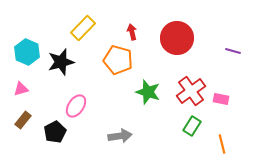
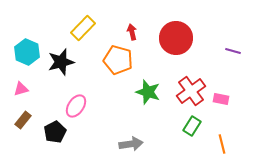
red circle: moved 1 px left
gray arrow: moved 11 px right, 8 px down
